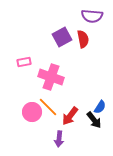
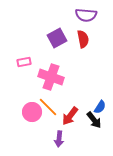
purple semicircle: moved 6 px left, 1 px up
purple square: moved 5 px left, 1 px down
